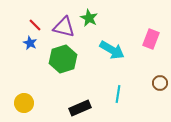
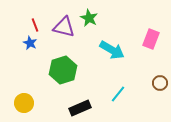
red line: rotated 24 degrees clockwise
green hexagon: moved 11 px down
cyan line: rotated 30 degrees clockwise
